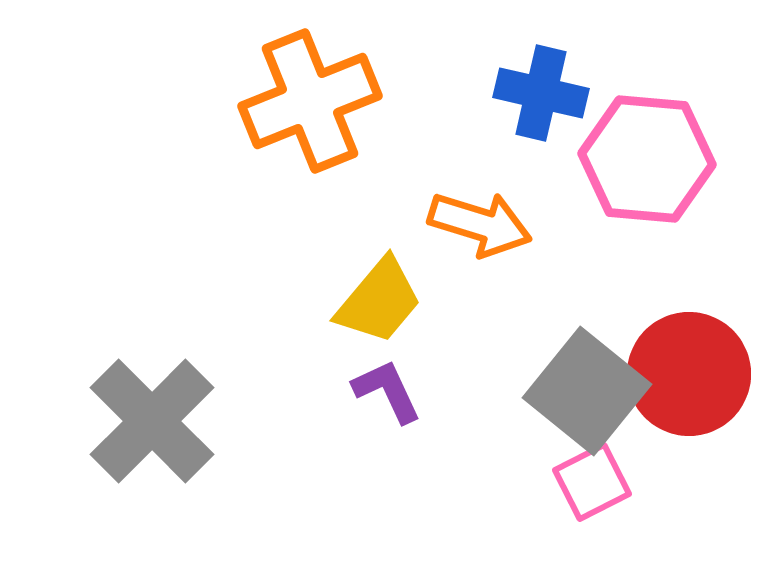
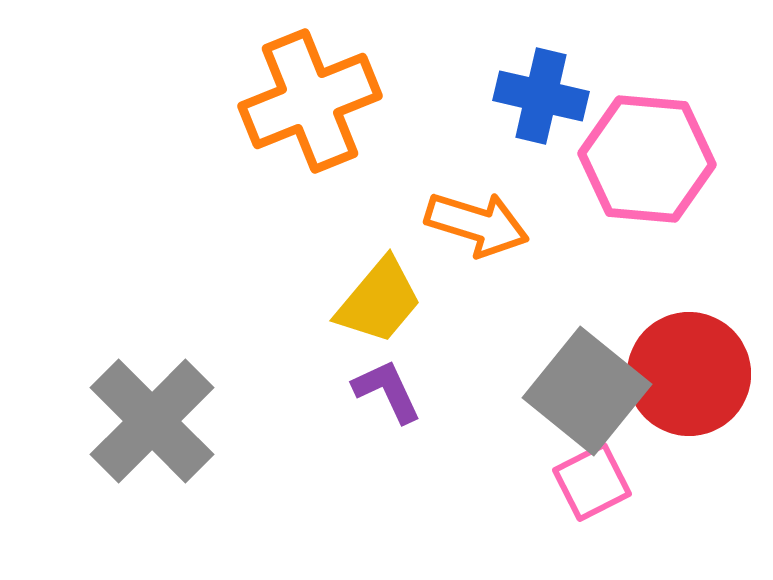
blue cross: moved 3 px down
orange arrow: moved 3 px left
